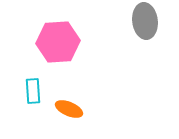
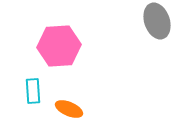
gray ellipse: moved 12 px right; rotated 12 degrees counterclockwise
pink hexagon: moved 1 px right, 4 px down
